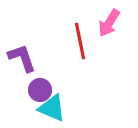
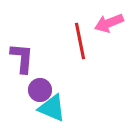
pink arrow: rotated 36 degrees clockwise
purple L-shape: rotated 24 degrees clockwise
